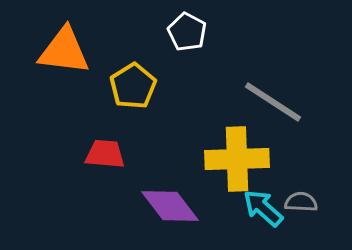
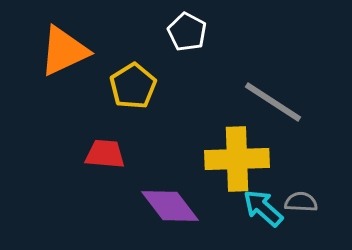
orange triangle: rotated 32 degrees counterclockwise
